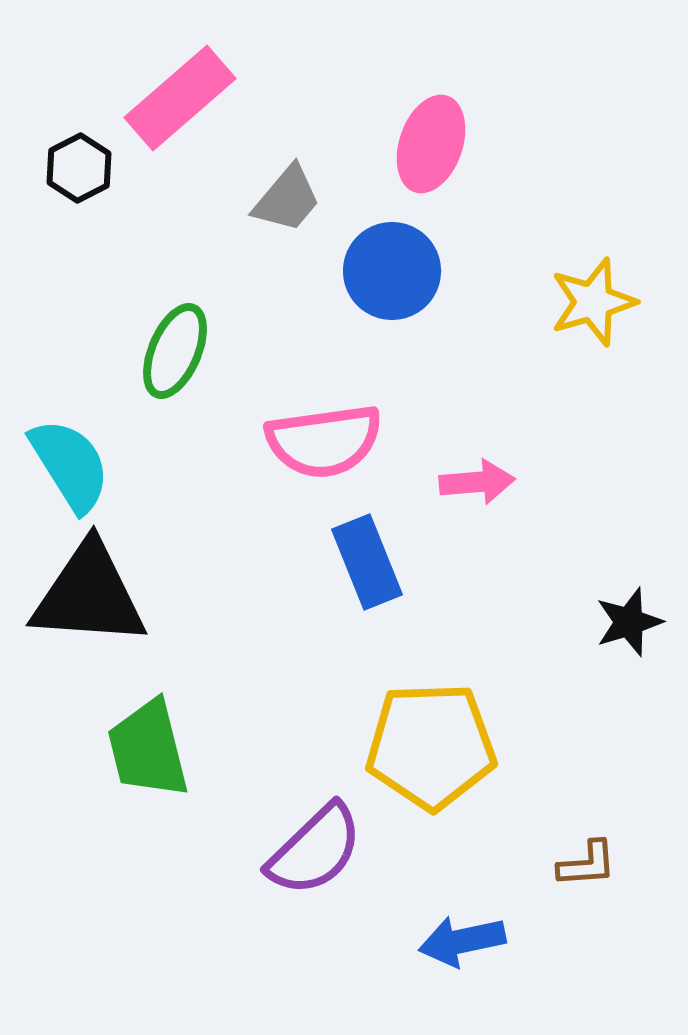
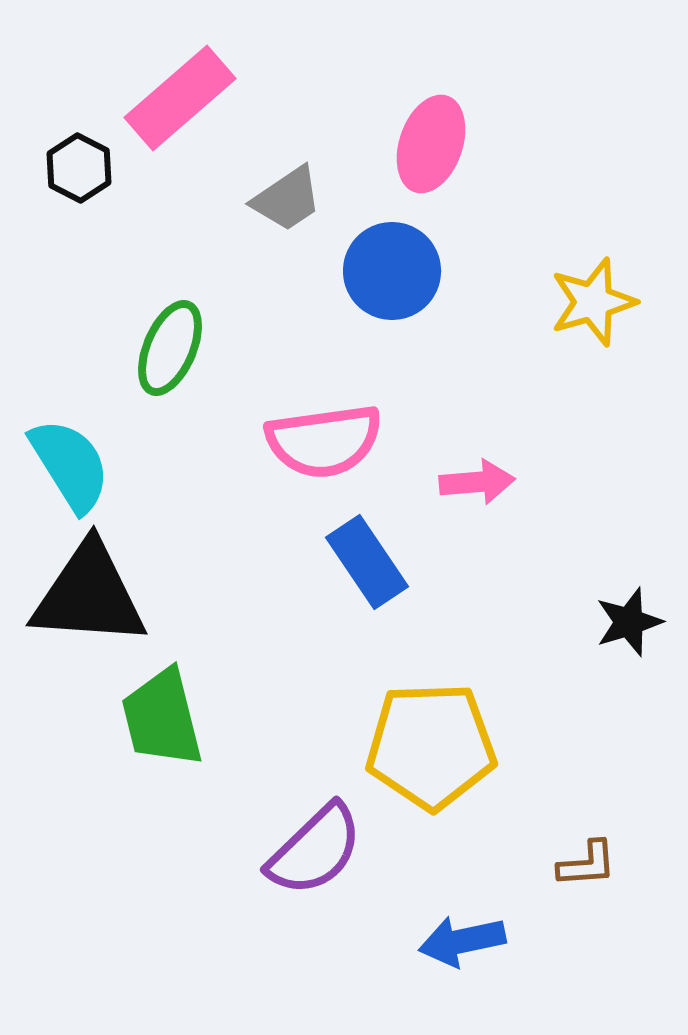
black hexagon: rotated 6 degrees counterclockwise
gray trapezoid: rotated 16 degrees clockwise
green ellipse: moved 5 px left, 3 px up
blue rectangle: rotated 12 degrees counterclockwise
green trapezoid: moved 14 px right, 31 px up
